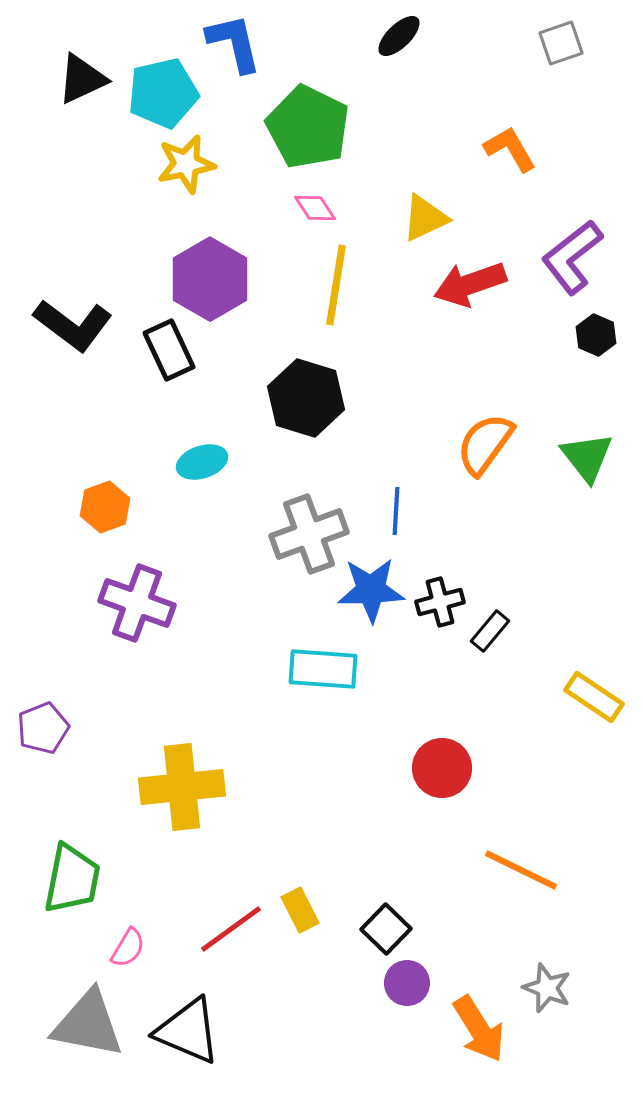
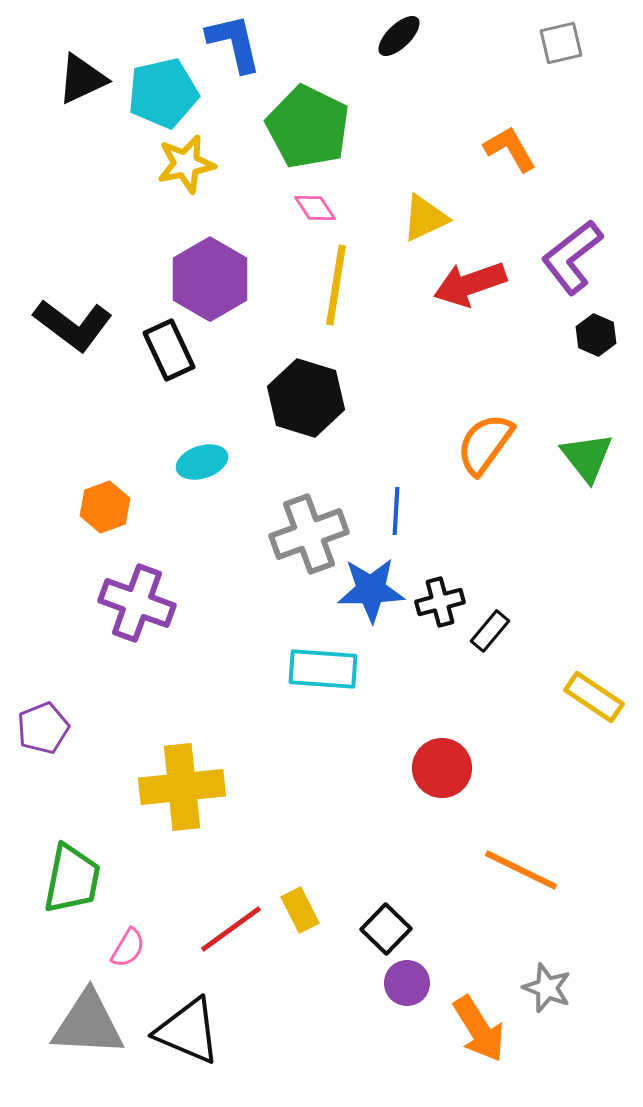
gray square at (561, 43): rotated 6 degrees clockwise
gray triangle at (88, 1024): rotated 8 degrees counterclockwise
